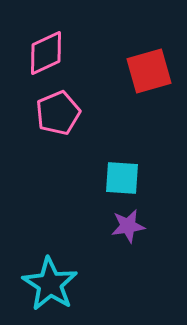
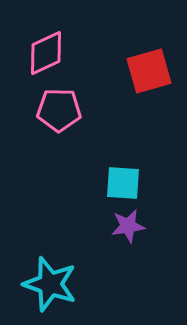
pink pentagon: moved 1 px right, 3 px up; rotated 24 degrees clockwise
cyan square: moved 1 px right, 5 px down
cyan star: rotated 14 degrees counterclockwise
